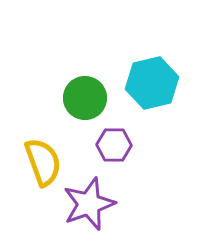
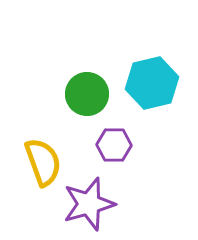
green circle: moved 2 px right, 4 px up
purple star: rotated 4 degrees clockwise
